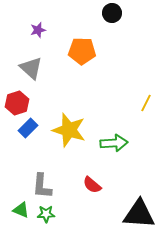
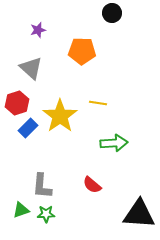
yellow line: moved 48 px left; rotated 72 degrees clockwise
yellow star: moved 9 px left, 14 px up; rotated 20 degrees clockwise
green triangle: rotated 42 degrees counterclockwise
